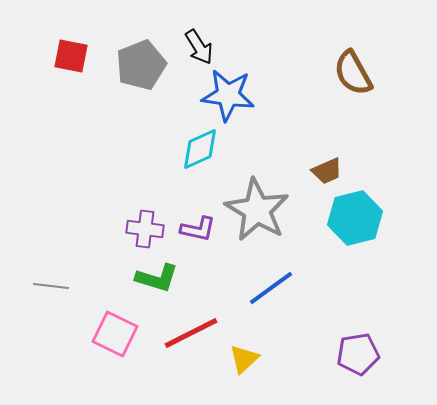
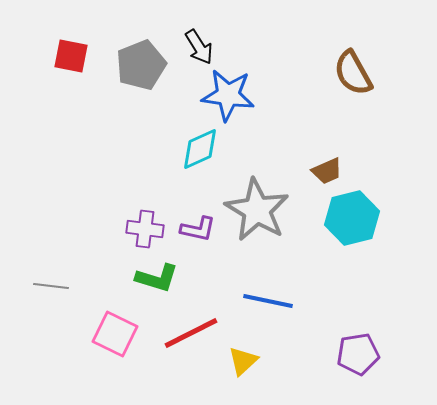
cyan hexagon: moved 3 px left
blue line: moved 3 px left, 13 px down; rotated 48 degrees clockwise
yellow triangle: moved 1 px left, 2 px down
